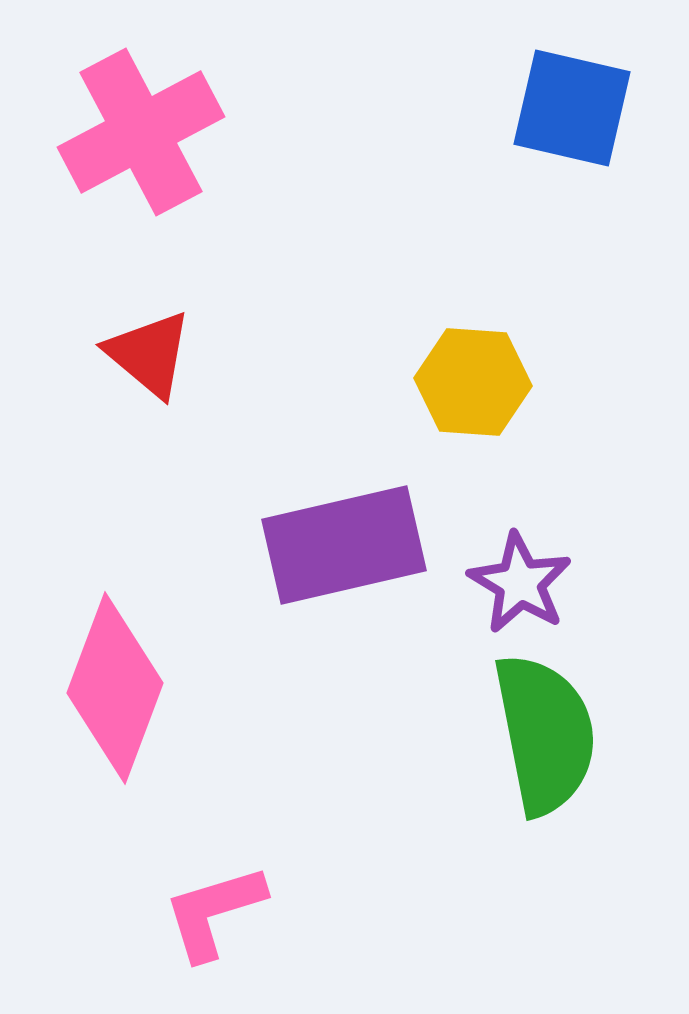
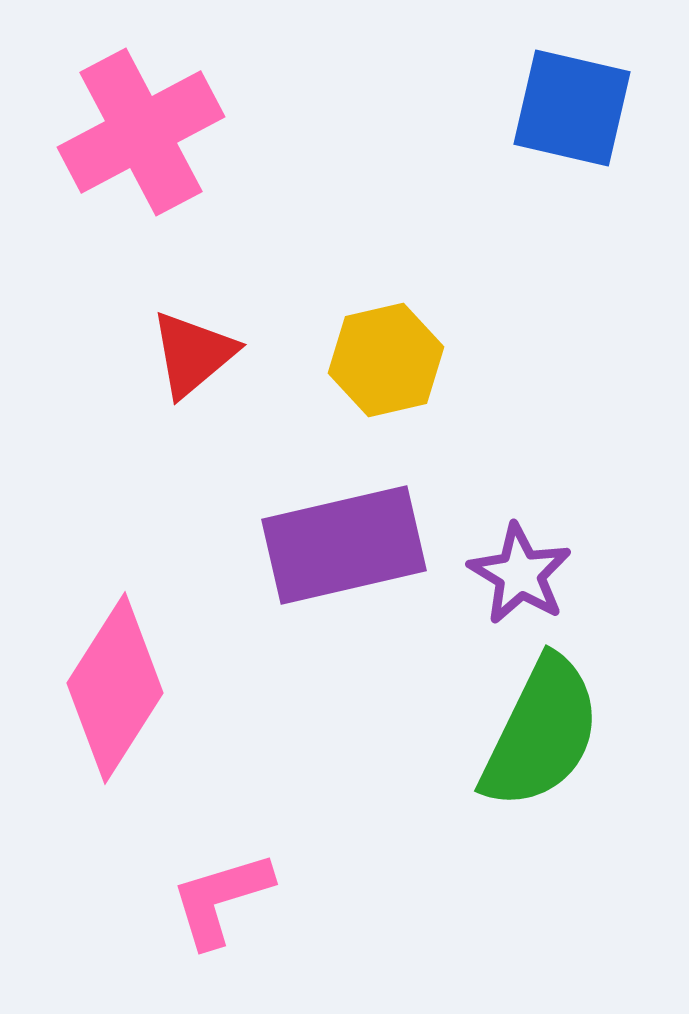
red triangle: moved 44 px right; rotated 40 degrees clockwise
yellow hexagon: moved 87 px left, 22 px up; rotated 17 degrees counterclockwise
purple star: moved 9 px up
pink diamond: rotated 12 degrees clockwise
green semicircle: moved 4 px left, 1 px up; rotated 37 degrees clockwise
pink L-shape: moved 7 px right, 13 px up
